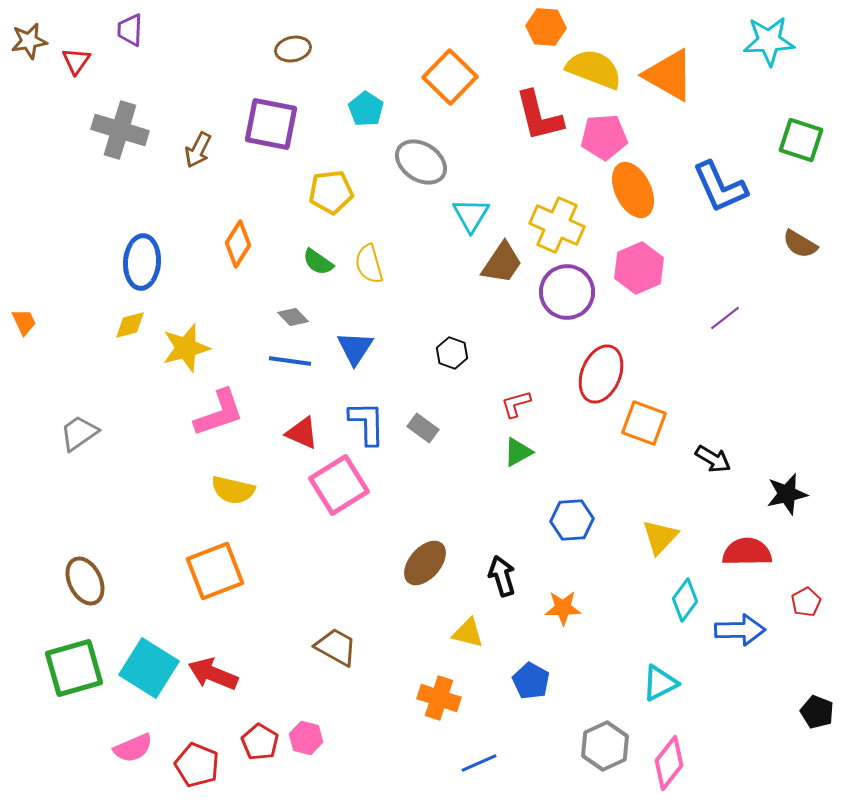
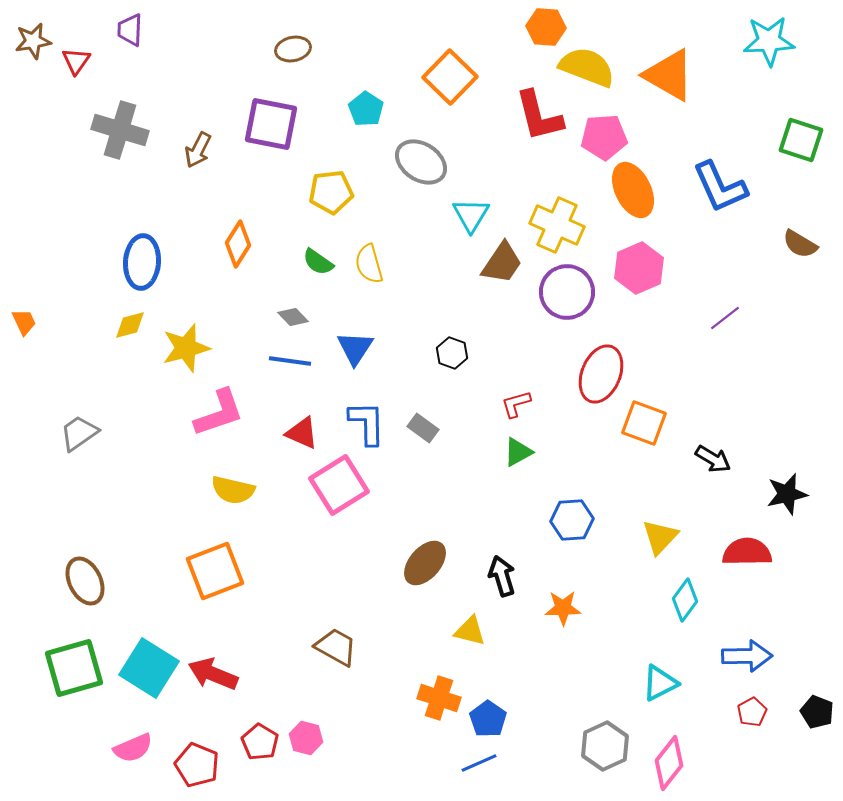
brown star at (29, 41): moved 4 px right
yellow semicircle at (594, 69): moved 7 px left, 2 px up
red pentagon at (806, 602): moved 54 px left, 110 px down
blue arrow at (740, 630): moved 7 px right, 26 px down
yellow triangle at (468, 633): moved 2 px right, 2 px up
blue pentagon at (531, 681): moved 43 px left, 38 px down; rotated 6 degrees clockwise
